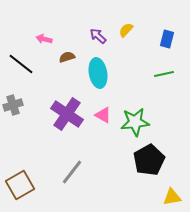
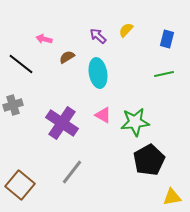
brown semicircle: rotated 14 degrees counterclockwise
purple cross: moved 5 px left, 9 px down
brown square: rotated 20 degrees counterclockwise
